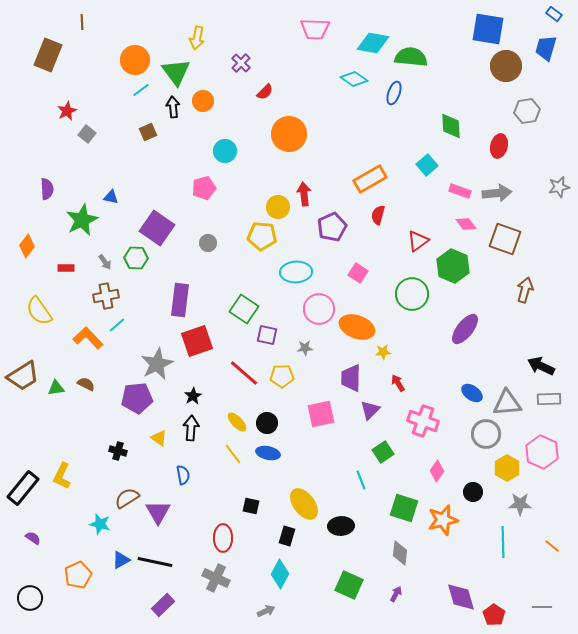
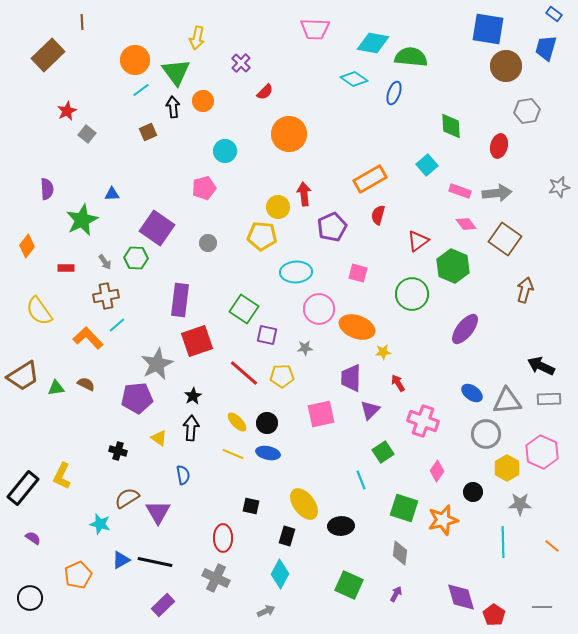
brown rectangle at (48, 55): rotated 24 degrees clockwise
blue triangle at (111, 197): moved 1 px right, 3 px up; rotated 14 degrees counterclockwise
brown square at (505, 239): rotated 16 degrees clockwise
pink square at (358, 273): rotated 18 degrees counterclockwise
gray triangle at (507, 403): moved 2 px up
yellow line at (233, 454): rotated 30 degrees counterclockwise
